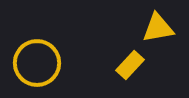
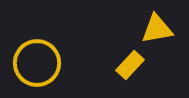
yellow triangle: moved 1 px left, 1 px down
